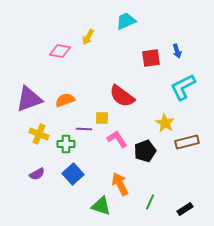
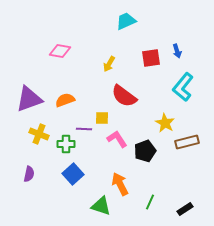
yellow arrow: moved 21 px right, 27 px down
cyan L-shape: rotated 24 degrees counterclockwise
red semicircle: moved 2 px right
purple semicircle: moved 8 px left; rotated 49 degrees counterclockwise
